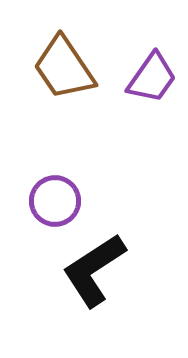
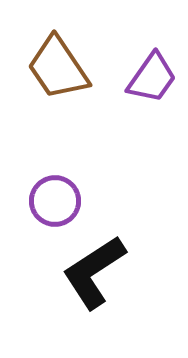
brown trapezoid: moved 6 px left
black L-shape: moved 2 px down
